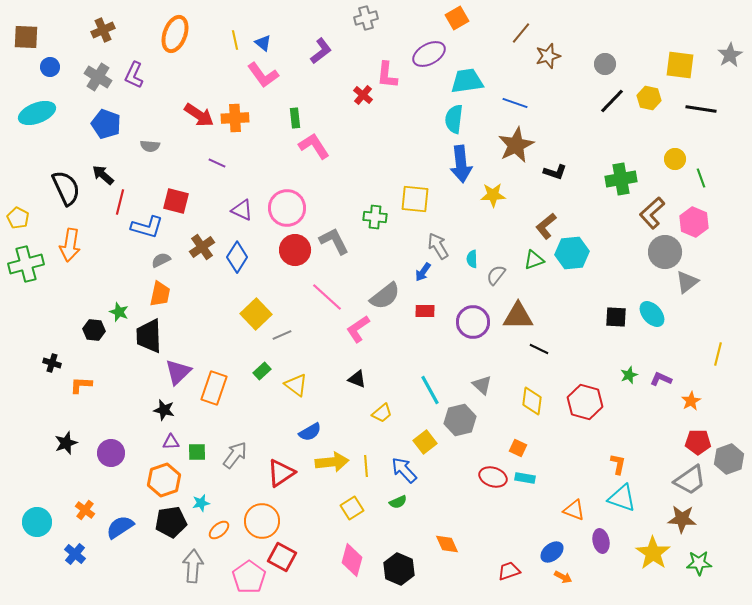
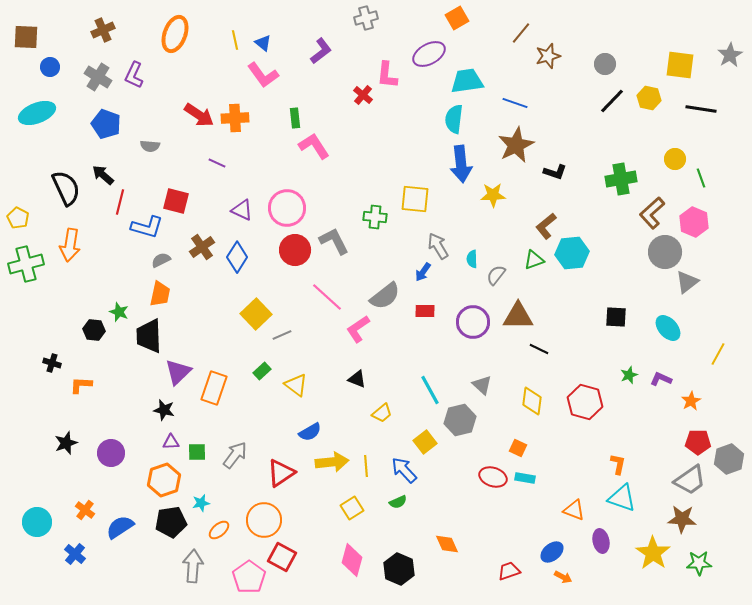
cyan ellipse at (652, 314): moved 16 px right, 14 px down
yellow line at (718, 354): rotated 15 degrees clockwise
orange circle at (262, 521): moved 2 px right, 1 px up
